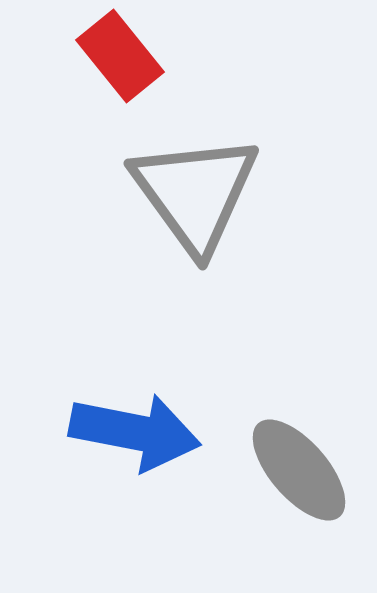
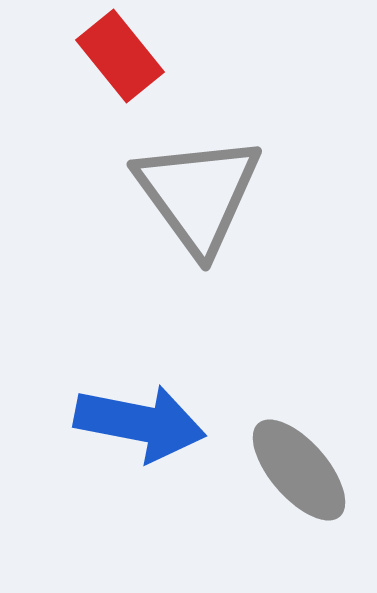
gray triangle: moved 3 px right, 1 px down
blue arrow: moved 5 px right, 9 px up
